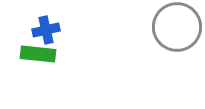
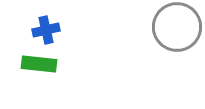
green rectangle: moved 1 px right, 10 px down
